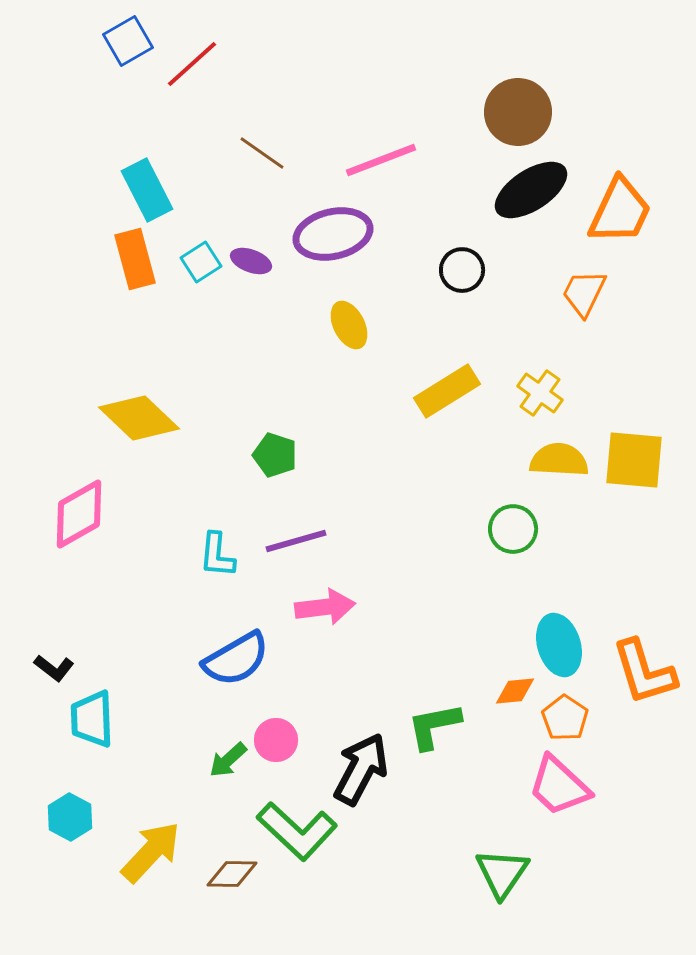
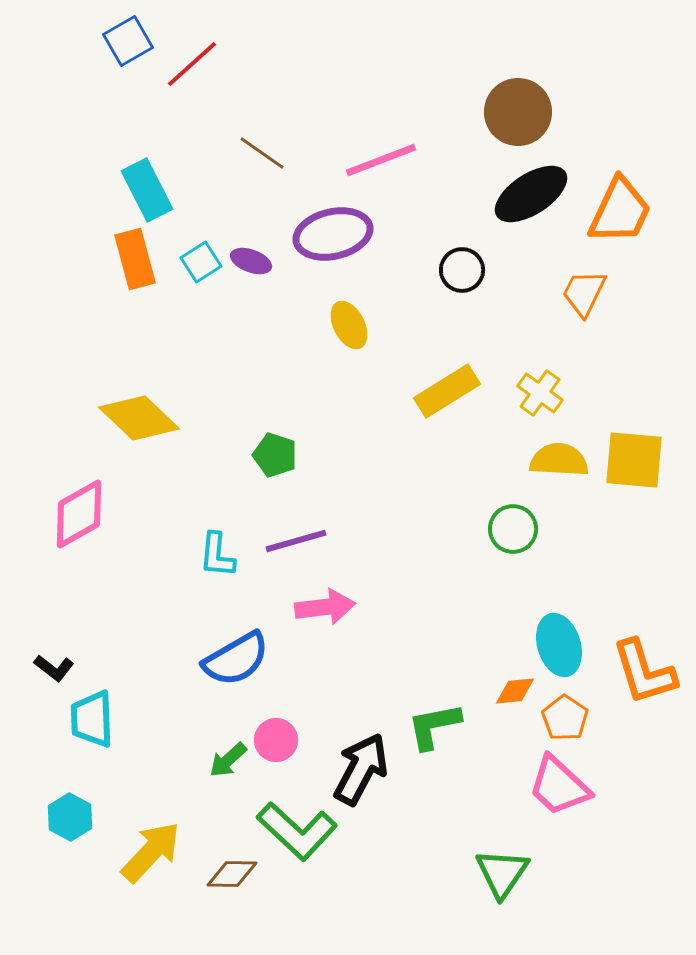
black ellipse at (531, 190): moved 4 px down
